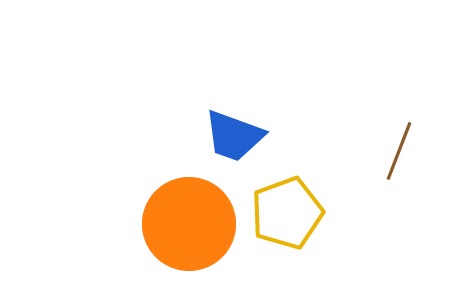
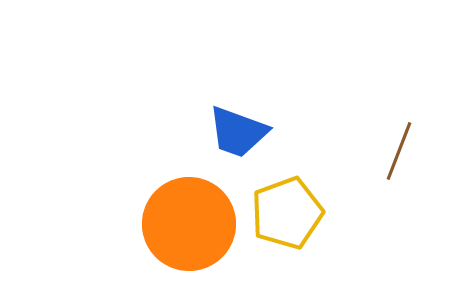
blue trapezoid: moved 4 px right, 4 px up
